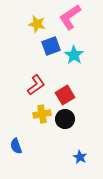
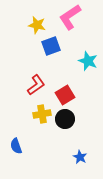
yellow star: moved 1 px down
cyan star: moved 14 px right, 6 px down; rotated 12 degrees counterclockwise
